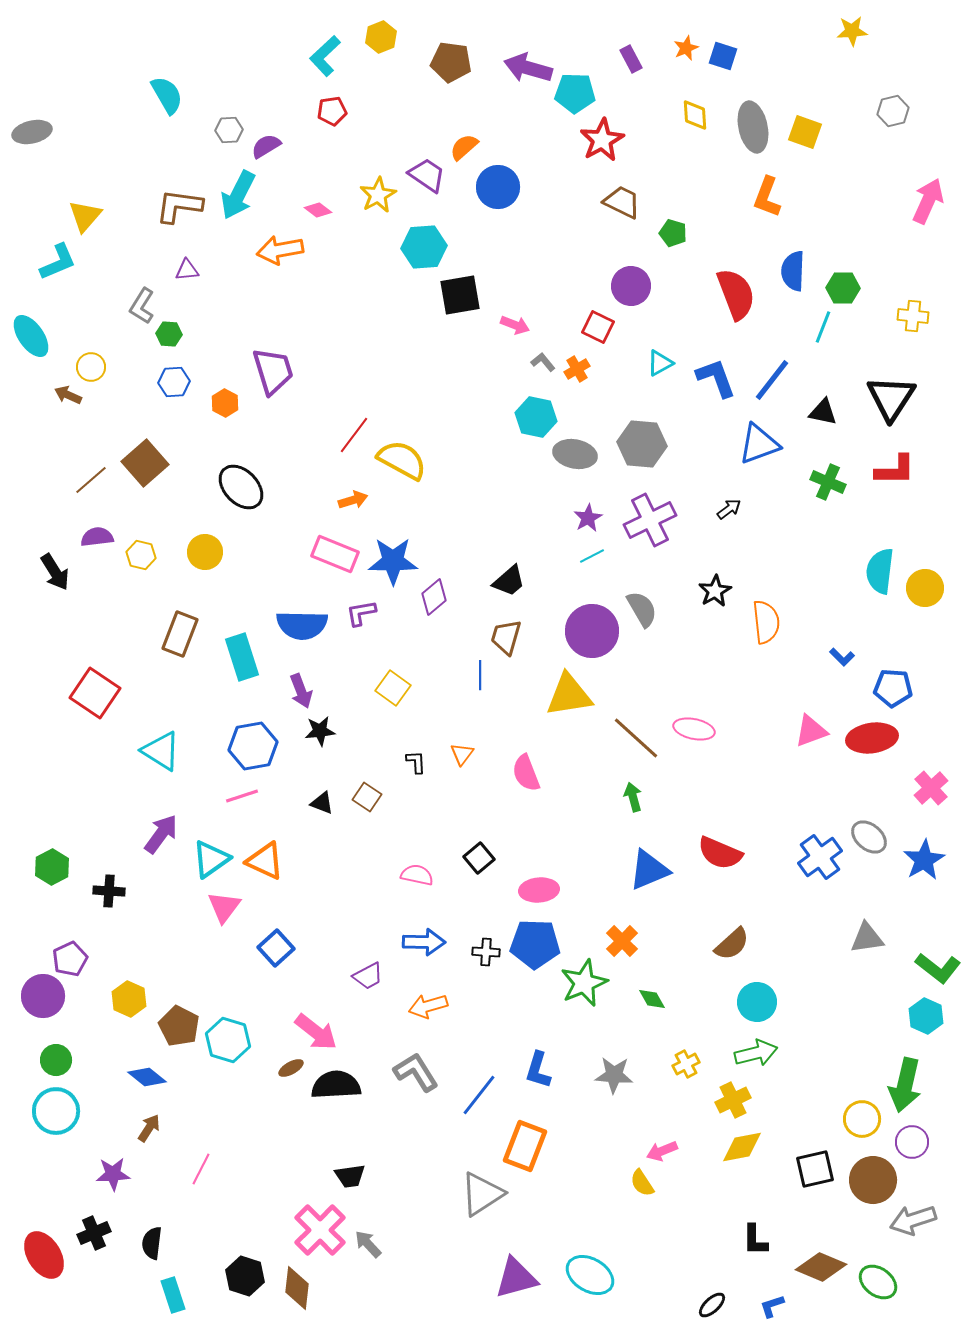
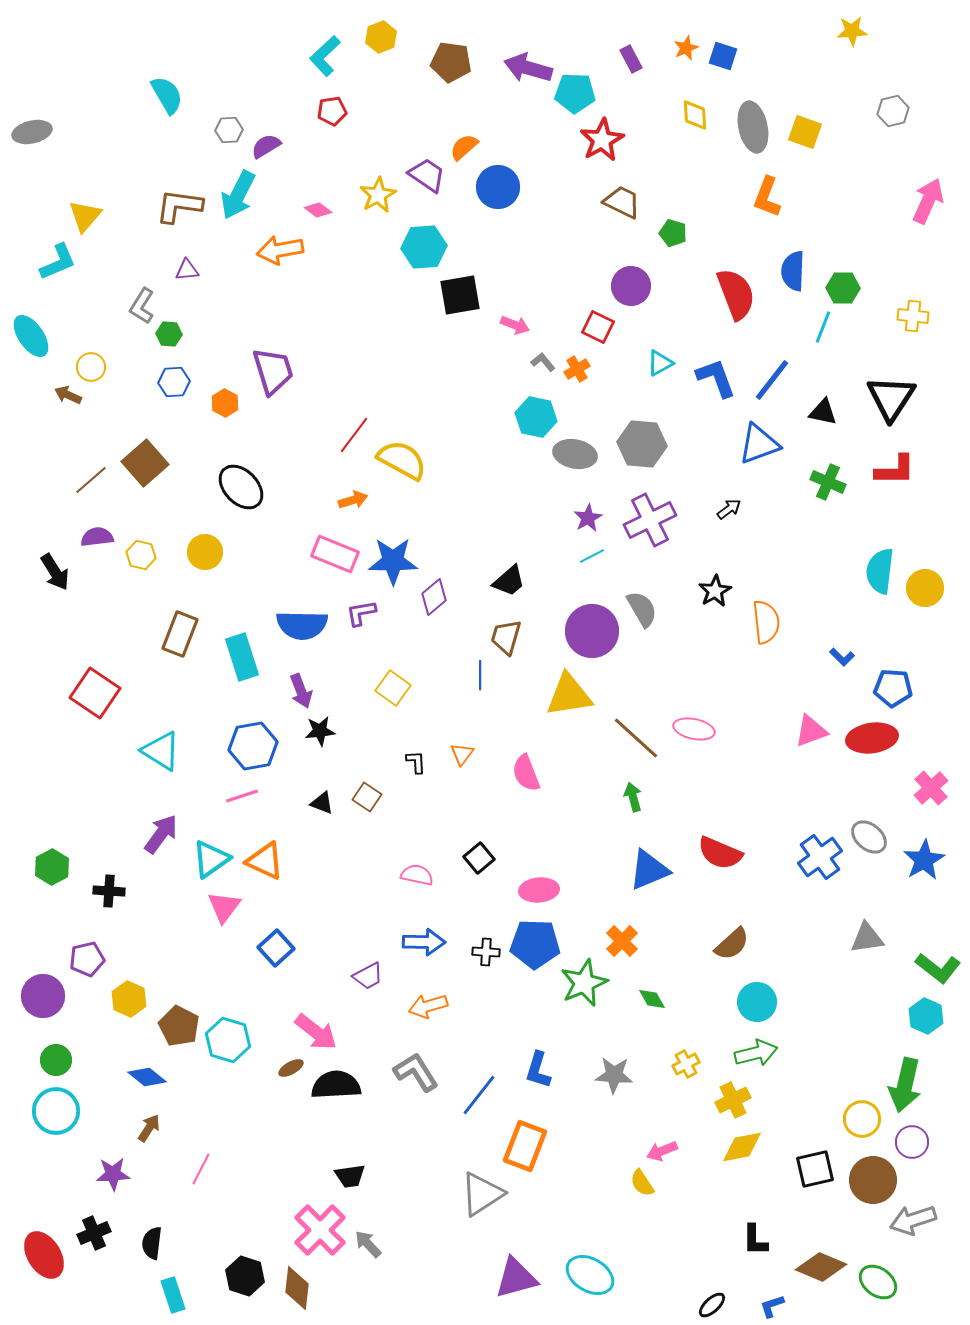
purple pentagon at (70, 959): moved 17 px right; rotated 12 degrees clockwise
